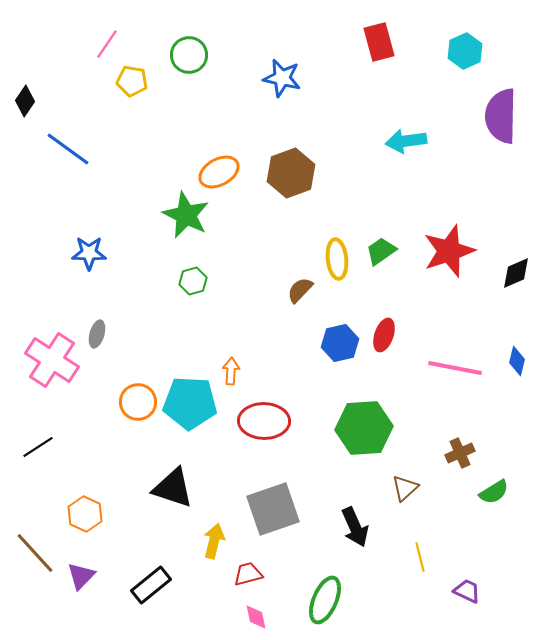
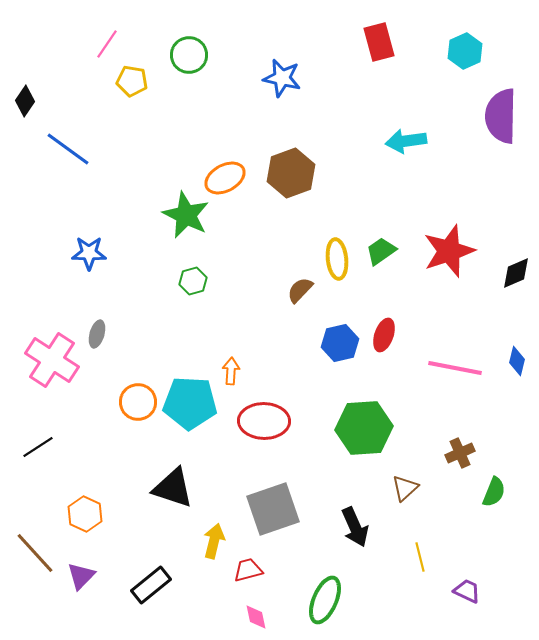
orange ellipse at (219, 172): moved 6 px right, 6 px down
green semicircle at (494, 492): rotated 36 degrees counterclockwise
red trapezoid at (248, 574): moved 4 px up
